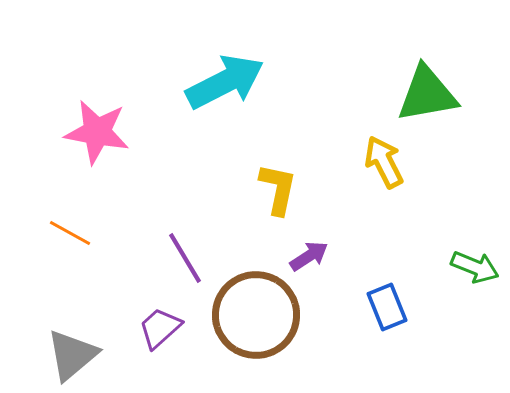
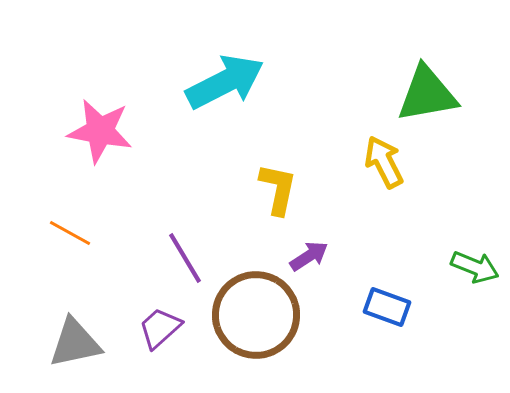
pink star: moved 3 px right, 1 px up
blue rectangle: rotated 48 degrees counterclockwise
gray triangle: moved 3 px right, 12 px up; rotated 28 degrees clockwise
